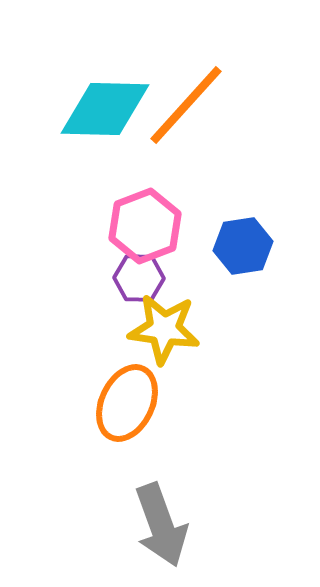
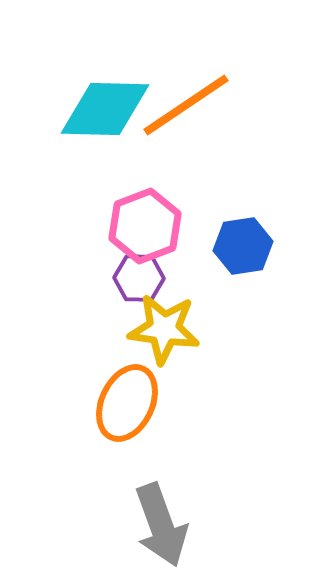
orange line: rotated 14 degrees clockwise
